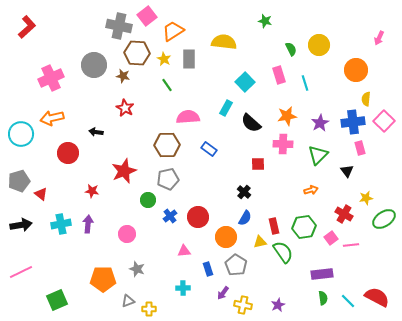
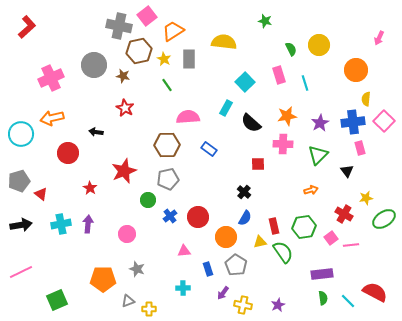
brown hexagon at (137, 53): moved 2 px right, 2 px up; rotated 15 degrees counterclockwise
red star at (92, 191): moved 2 px left, 3 px up; rotated 24 degrees clockwise
red semicircle at (377, 297): moved 2 px left, 5 px up
